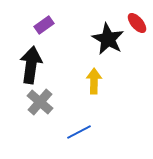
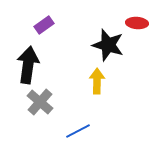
red ellipse: rotated 45 degrees counterclockwise
black star: moved 6 px down; rotated 12 degrees counterclockwise
black arrow: moved 3 px left
yellow arrow: moved 3 px right
blue line: moved 1 px left, 1 px up
